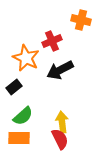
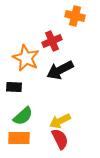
orange cross: moved 6 px left, 4 px up
black rectangle: rotated 42 degrees clockwise
yellow arrow: moved 2 px left, 1 px up; rotated 110 degrees counterclockwise
